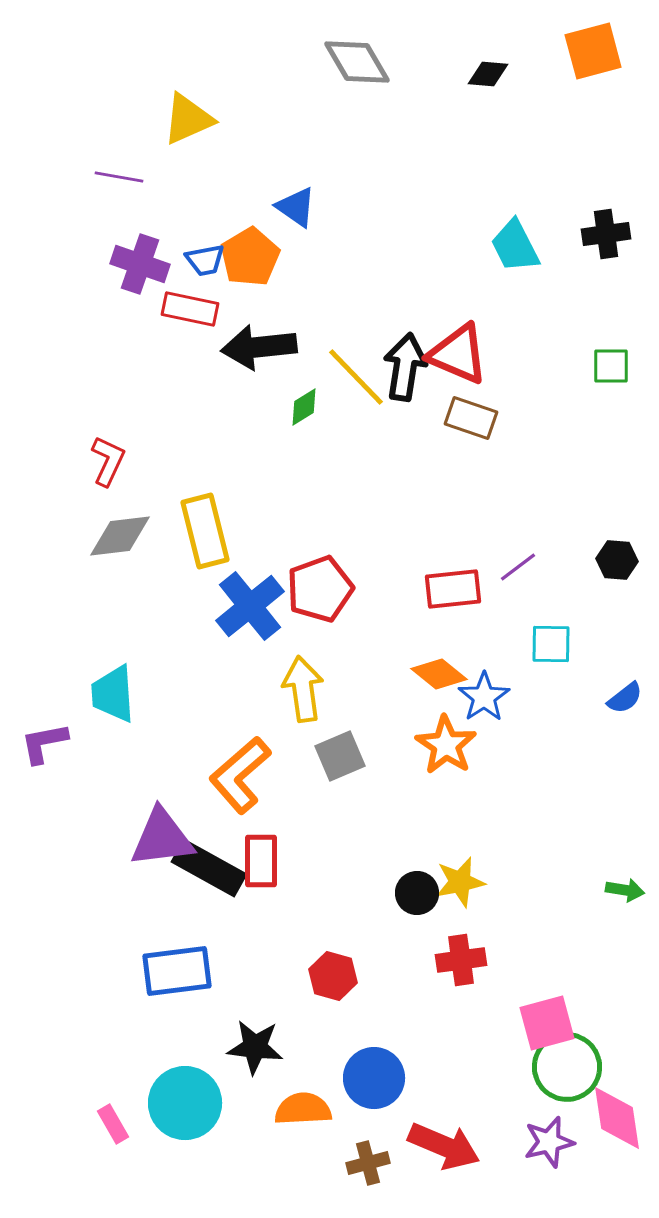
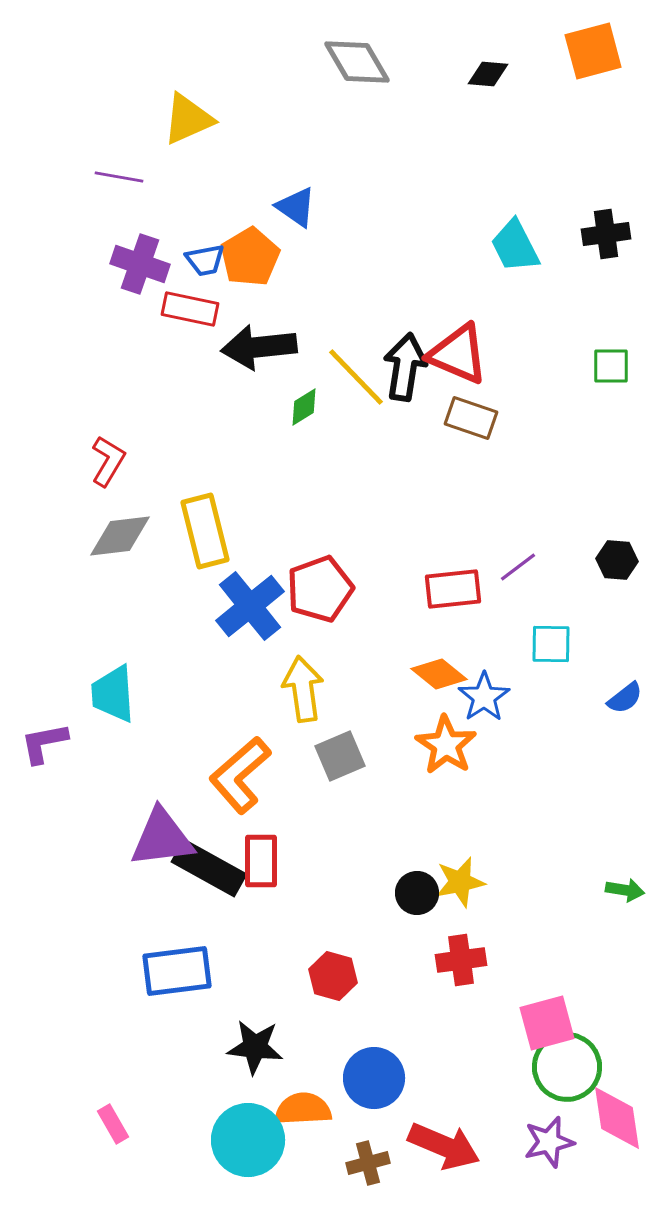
red L-shape at (108, 461): rotated 6 degrees clockwise
cyan circle at (185, 1103): moved 63 px right, 37 px down
